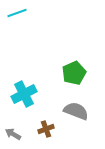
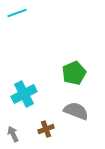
gray arrow: rotated 35 degrees clockwise
